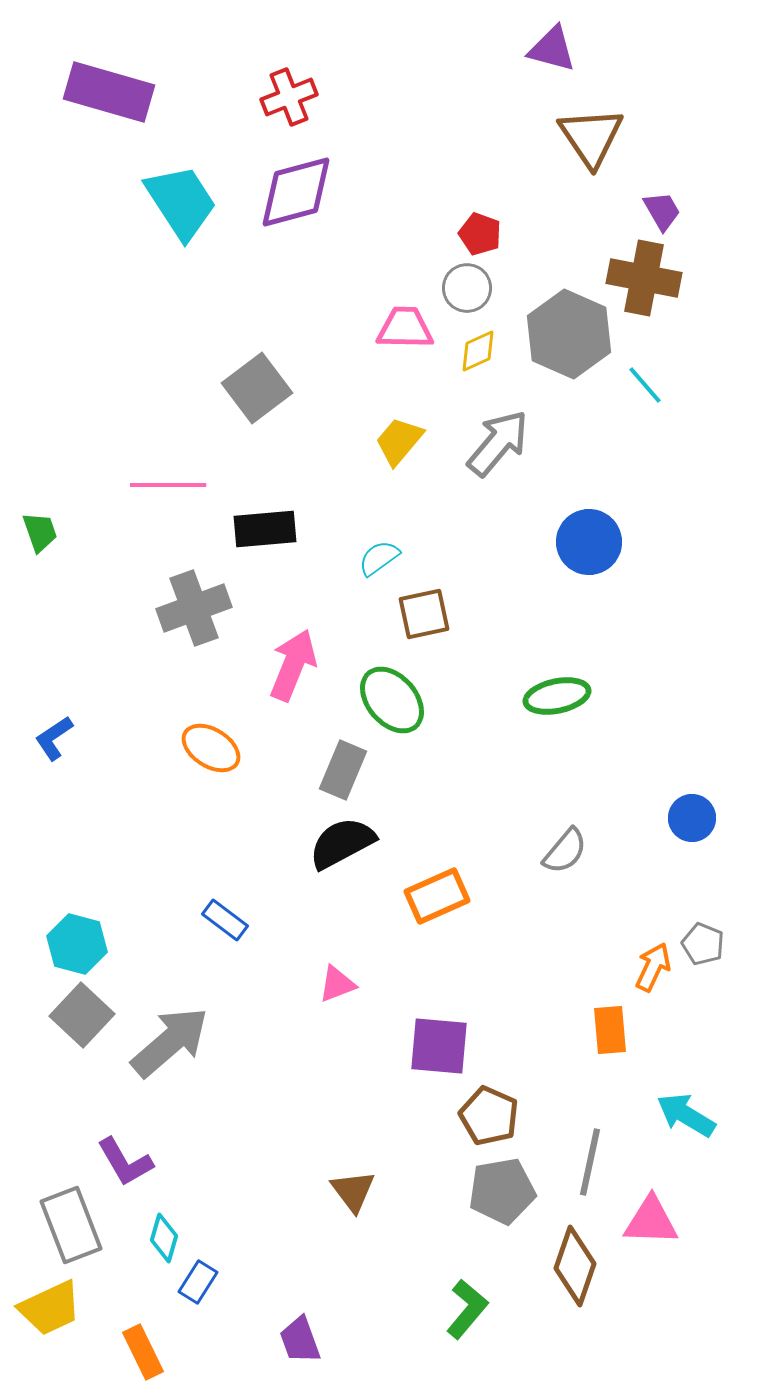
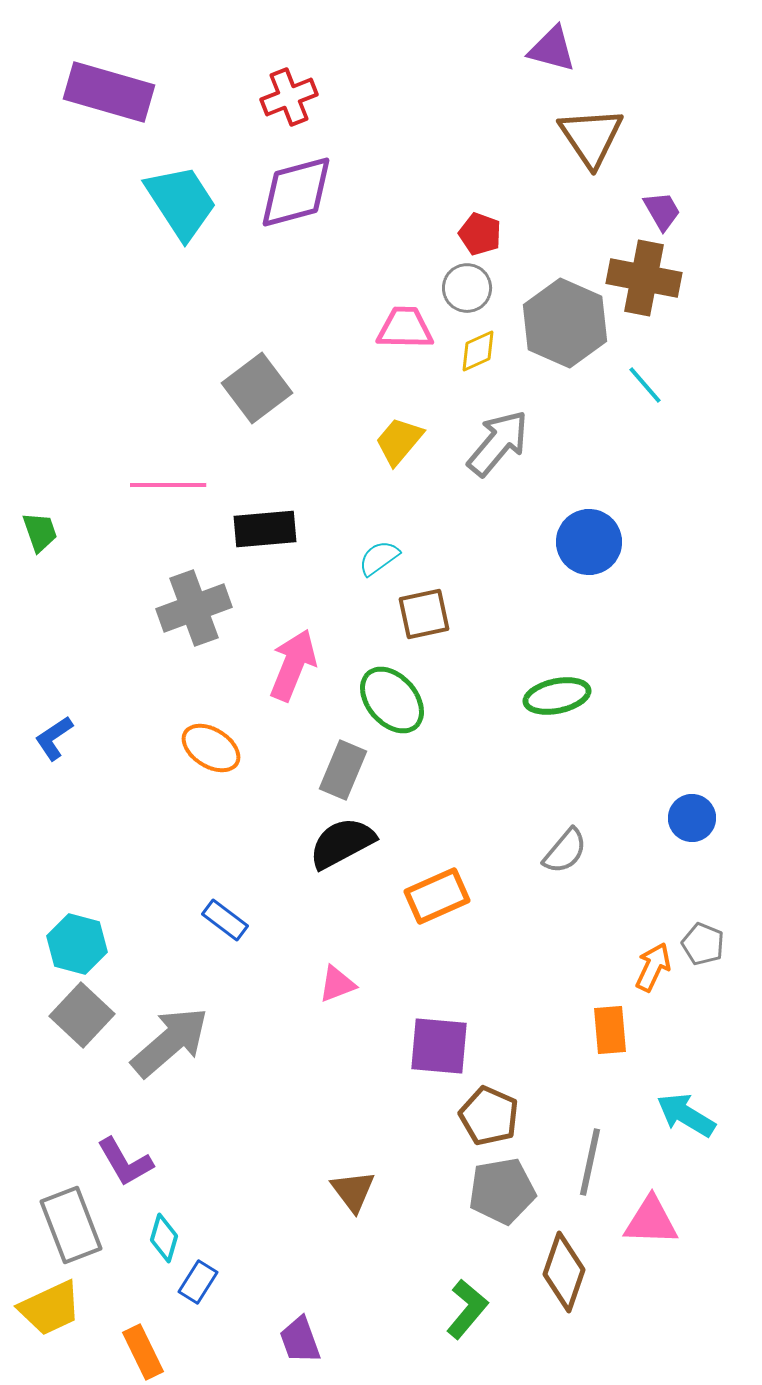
gray hexagon at (569, 334): moved 4 px left, 11 px up
brown diamond at (575, 1266): moved 11 px left, 6 px down
